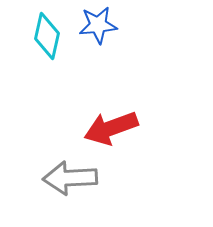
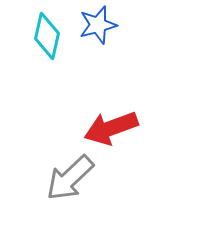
blue star: rotated 9 degrees counterclockwise
gray arrow: rotated 40 degrees counterclockwise
